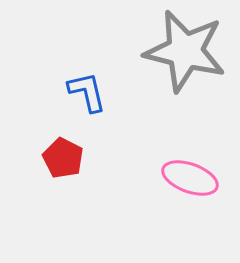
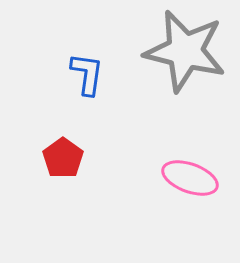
blue L-shape: moved 18 px up; rotated 21 degrees clockwise
red pentagon: rotated 9 degrees clockwise
